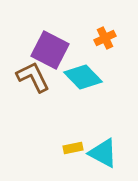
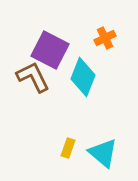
cyan diamond: rotated 66 degrees clockwise
yellow rectangle: moved 5 px left; rotated 60 degrees counterclockwise
cyan triangle: rotated 12 degrees clockwise
